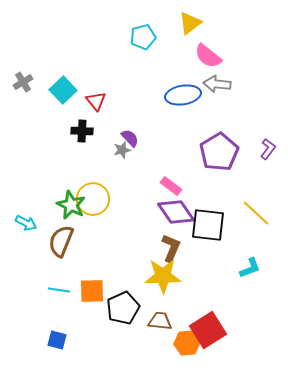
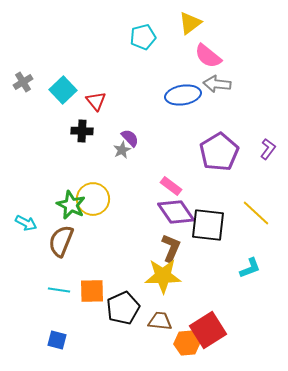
gray star: rotated 12 degrees counterclockwise
